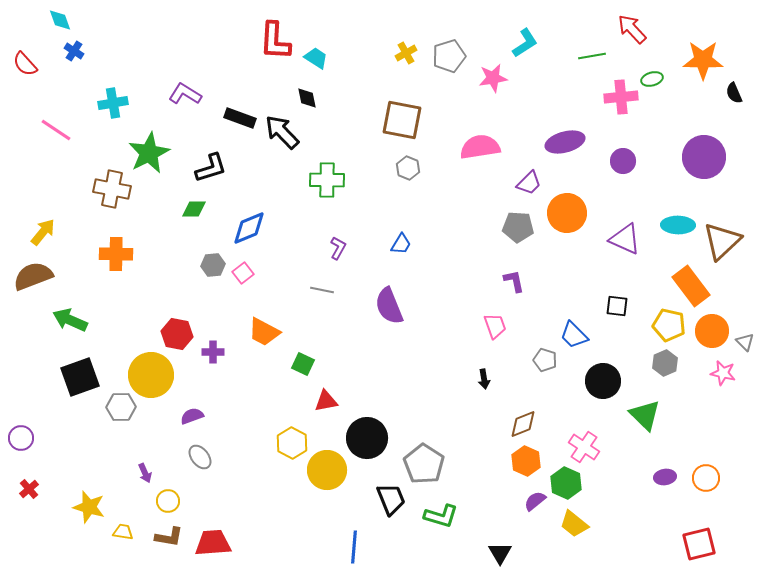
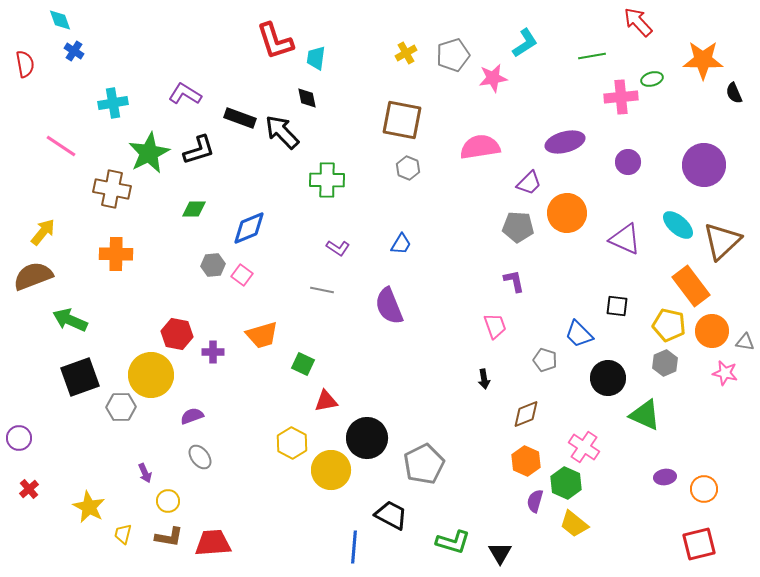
red arrow at (632, 29): moved 6 px right, 7 px up
red L-shape at (275, 41): rotated 21 degrees counterclockwise
gray pentagon at (449, 56): moved 4 px right, 1 px up
cyan trapezoid at (316, 58): rotated 115 degrees counterclockwise
red semicircle at (25, 64): rotated 148 degrees counterclockwise
pink line at (56, 130): moved 5 px right, 16 px down
purple circle at (704, 157): moved 8 px down
purple circle at (623, 161): moved 5 px right, 1 px down
black L-shape at (211, 168): moved 12 px left, 18 px up
cyan ellipse at (678, 225): rotated 40 degrees clockwise
purple L-shape at (338, 248): rotated 95 degrees clockwise
pink square at (243, 273): moved 1 px left, 2 px down; rotated 15 degrees counterclockwise
orange trapezoid at (264, 332): moved 2 px left, 3 px down; rotated 44 degrees counterclockwise
blue trapezoid at (574, 335): moved 5 px right, 1 px up
gray triangle at (745, 342): rotated 36 degrees counterclockwise
pink star at (723, 373): moved 2 px right
black circle at (603, 381): moved 5 px right, 3 px up
green triangle at (645, 415): rotated 20 degrees counterclockwise
brown diamond at (523, 424): moved 3 px right, 10 px up
purple circle at (21, 438): moved 2 px left
gray pentagon at (424, 464): rotated 12 degrees clockwise
yellow circle at (327, 470): moved 4 px right
orange circle at (706, 478): moved 2 px left, 11 px down
black trapezoid at (391, 499): moved 16 px down; rotated 40 degrees counterclockwise
purple semicircle at (535, 501): rotated 35 degrees counterclockwise
yellow star at (89, 507): rotated 12 degrees clockwise
green L-shape at (441, 516): moved 12 px right, 26 px down
yellow trapezoid at (123, 532): moved 2 px down; rotated 85 degrees counterclockwise
